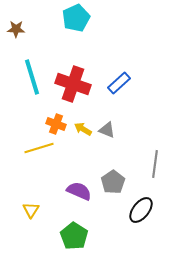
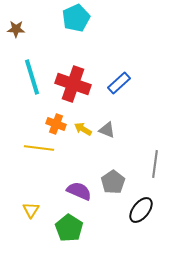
yellow line: rotated 24 degrees clockwise
green pentagon: moved 5 px left, 8 px up
